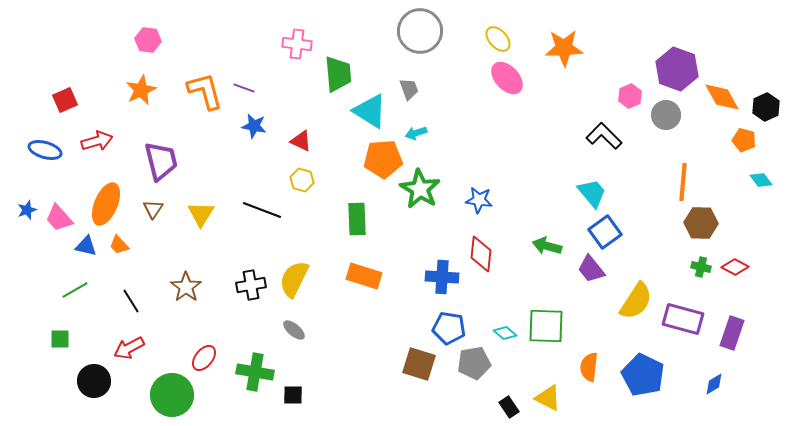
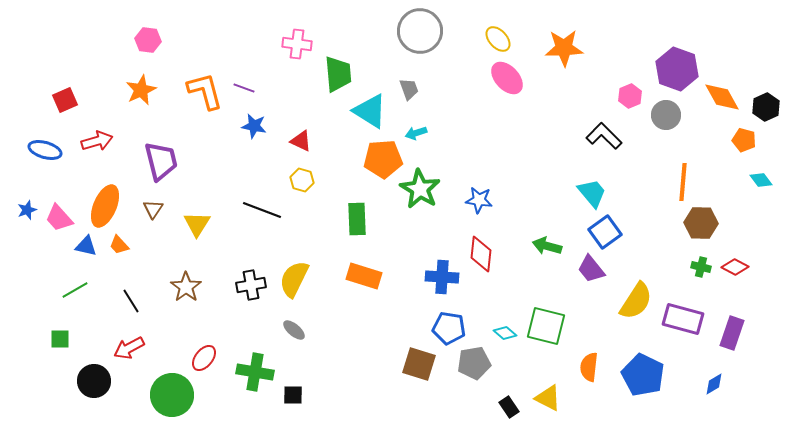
orange ellipse at (106, 204): moved 1 px left, 2 px down
yellow triangle at (201, 214): moved 4 px left, 10 px down
green square at (546, 326): rotated 12 degrees clockwise
